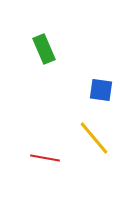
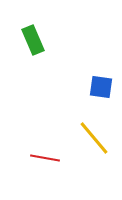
green rectangle: moved 11 px left, 9 px up
blue square: moved 3 px up
